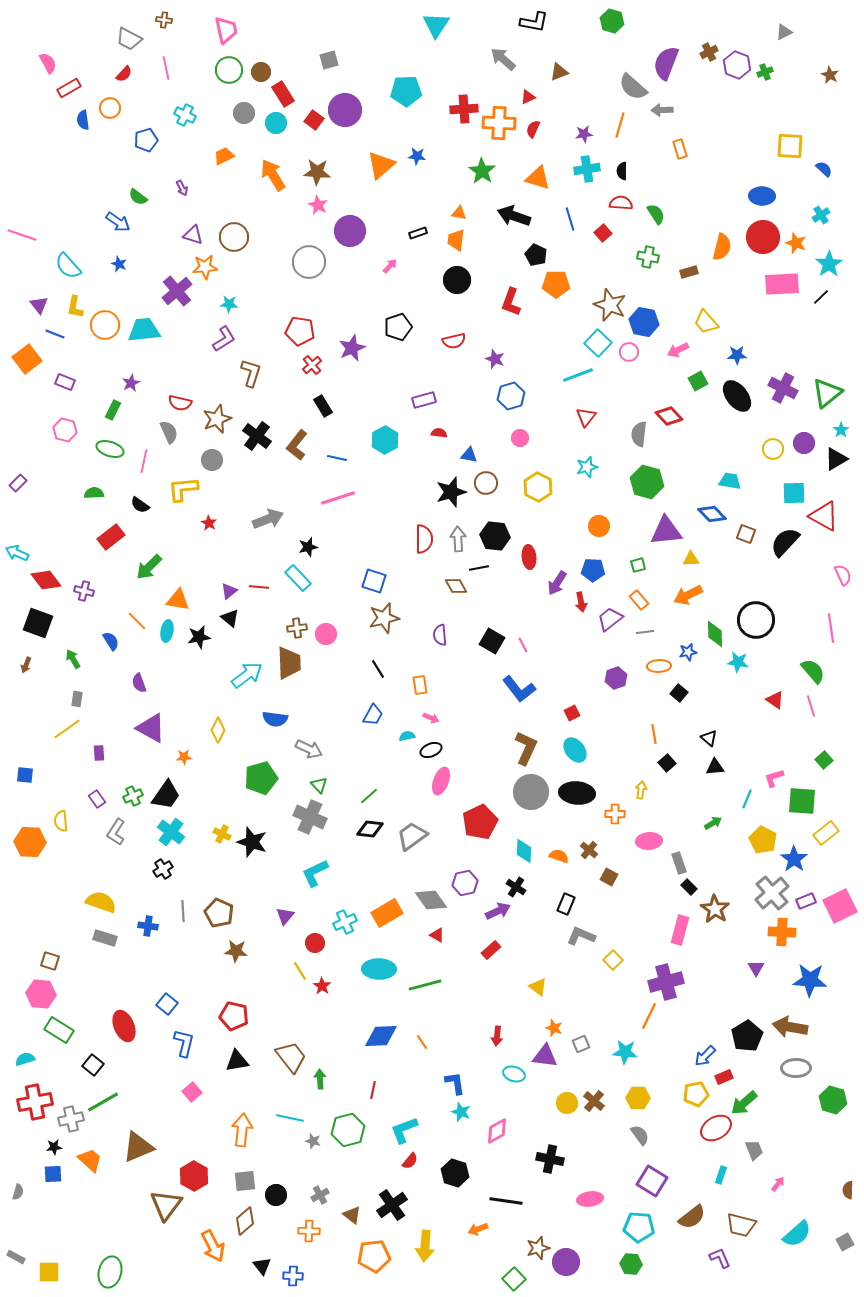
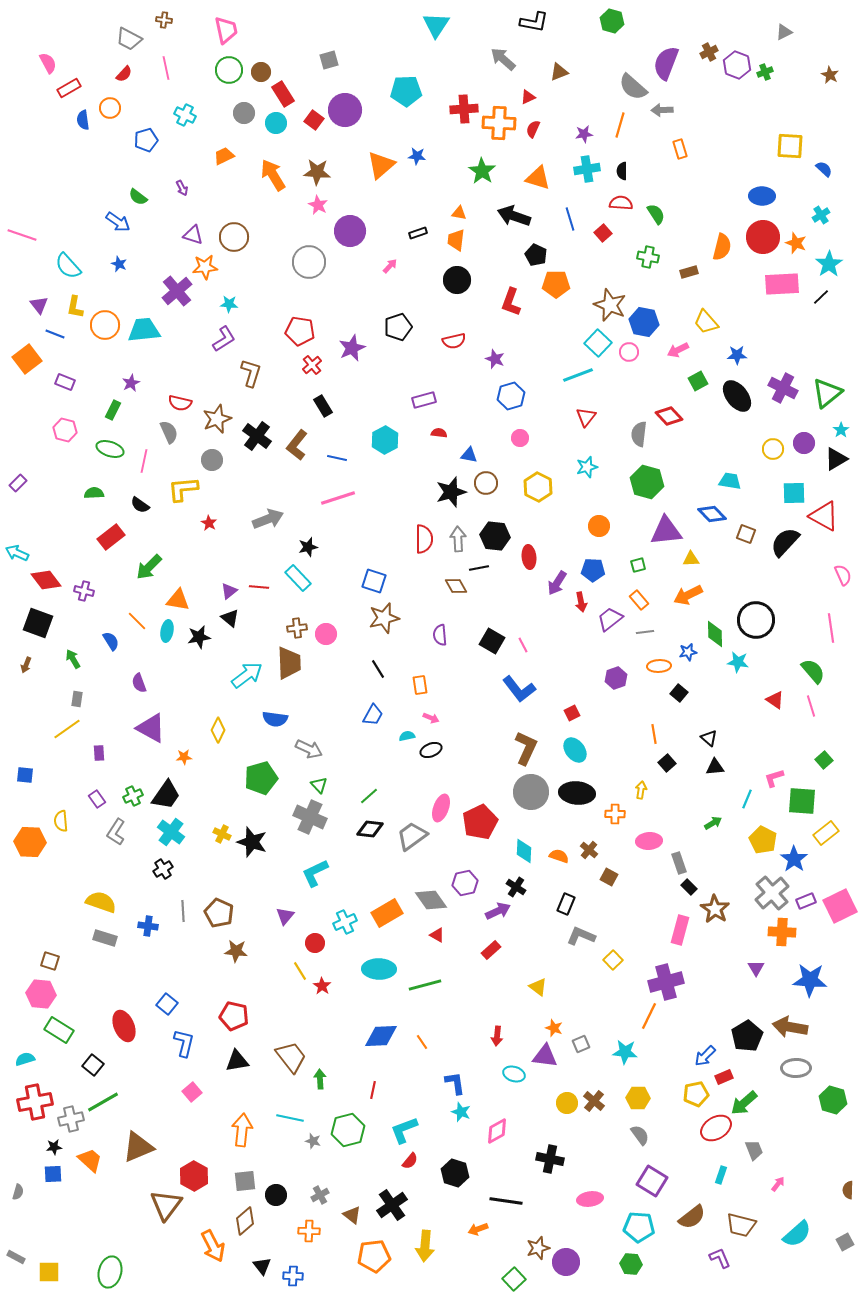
pink ellipse at (441, 781): moved 27 px down
